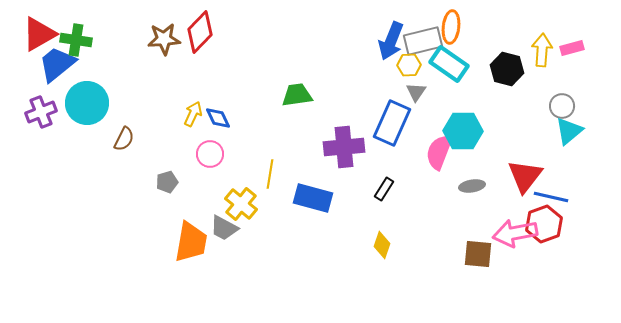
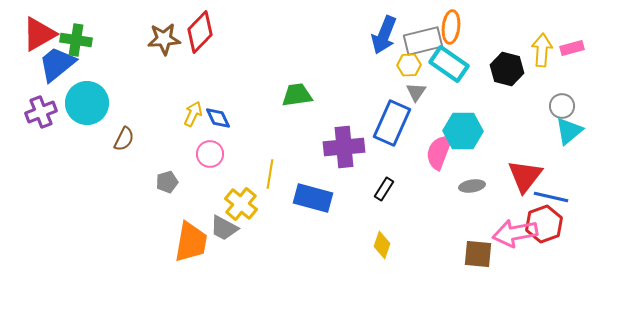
blue arrow at (391, 41): moved 7 px left, 6 px up
